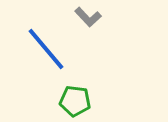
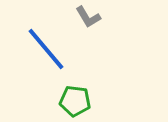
gray L-shape: rotated 12 degrees clockwise
